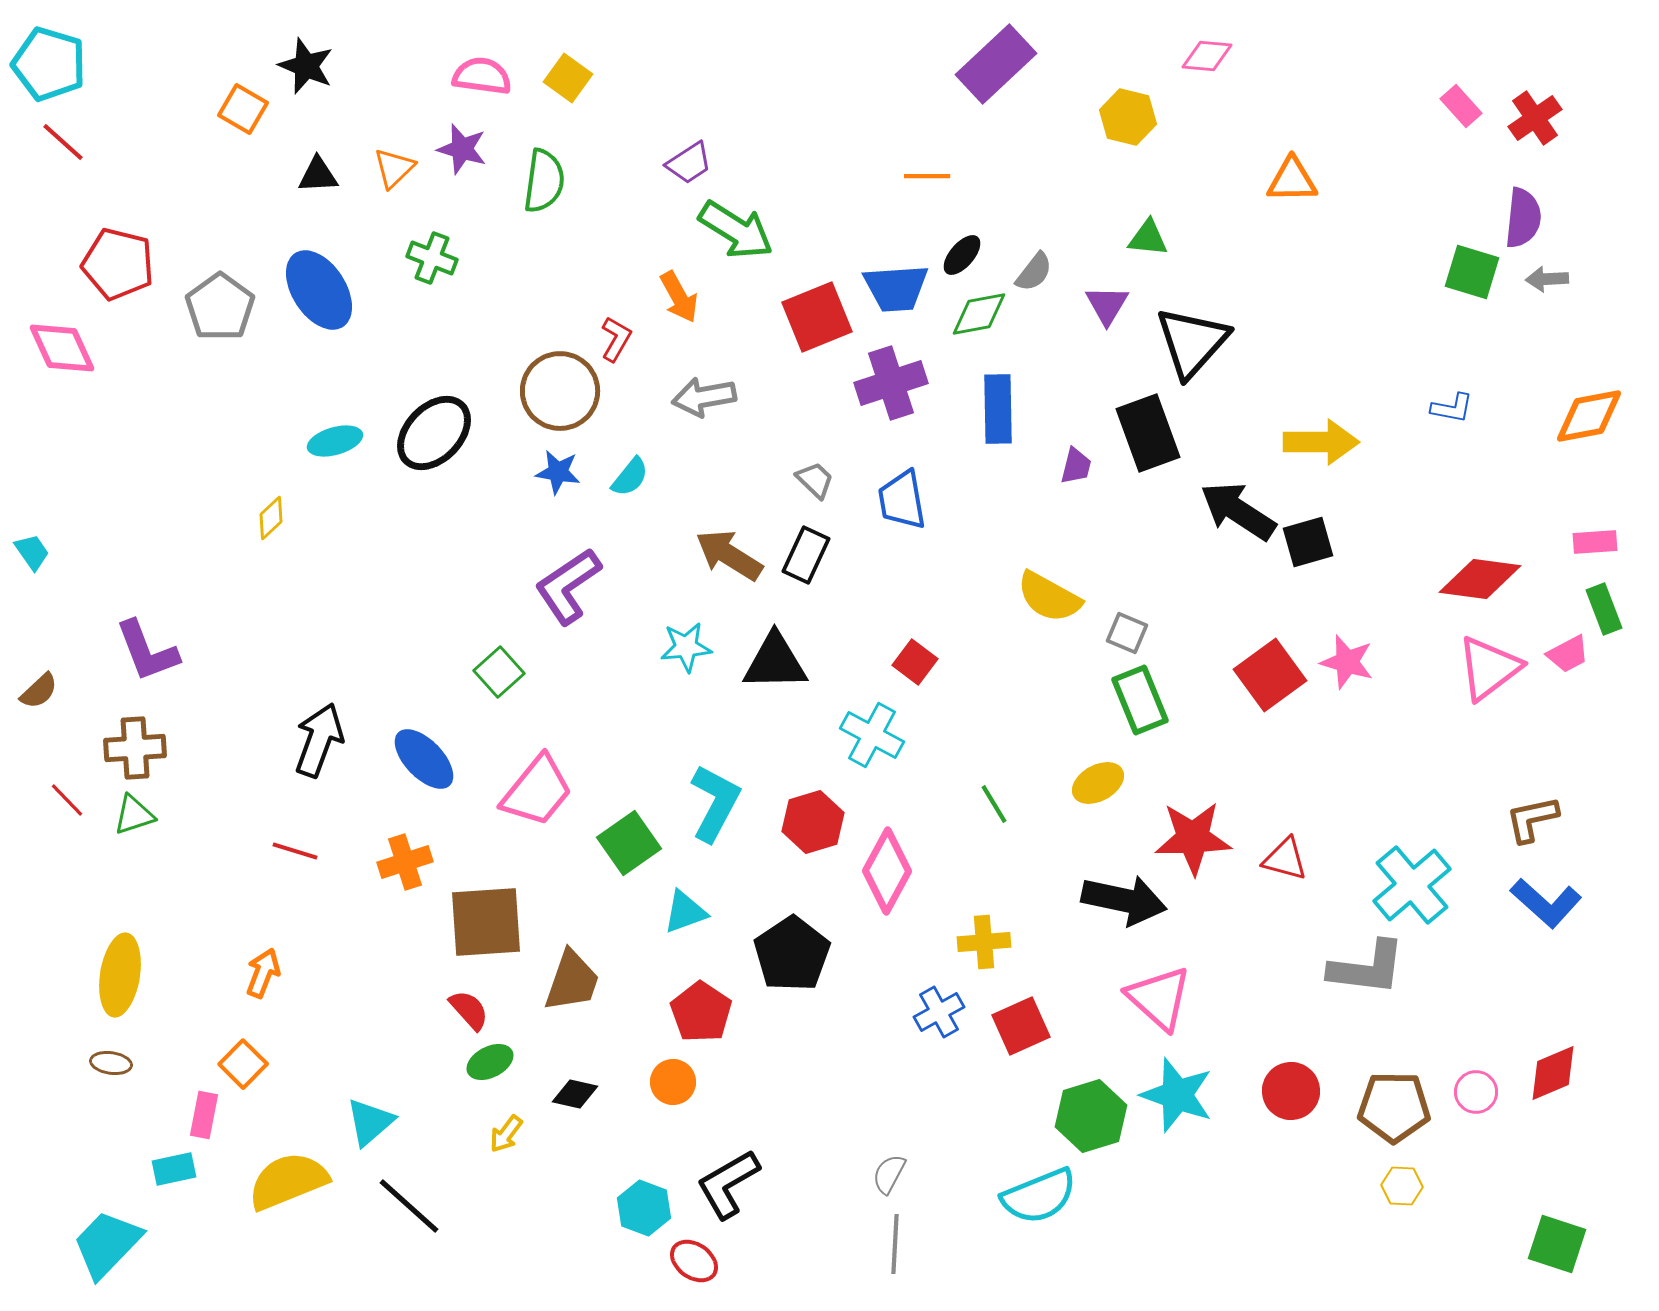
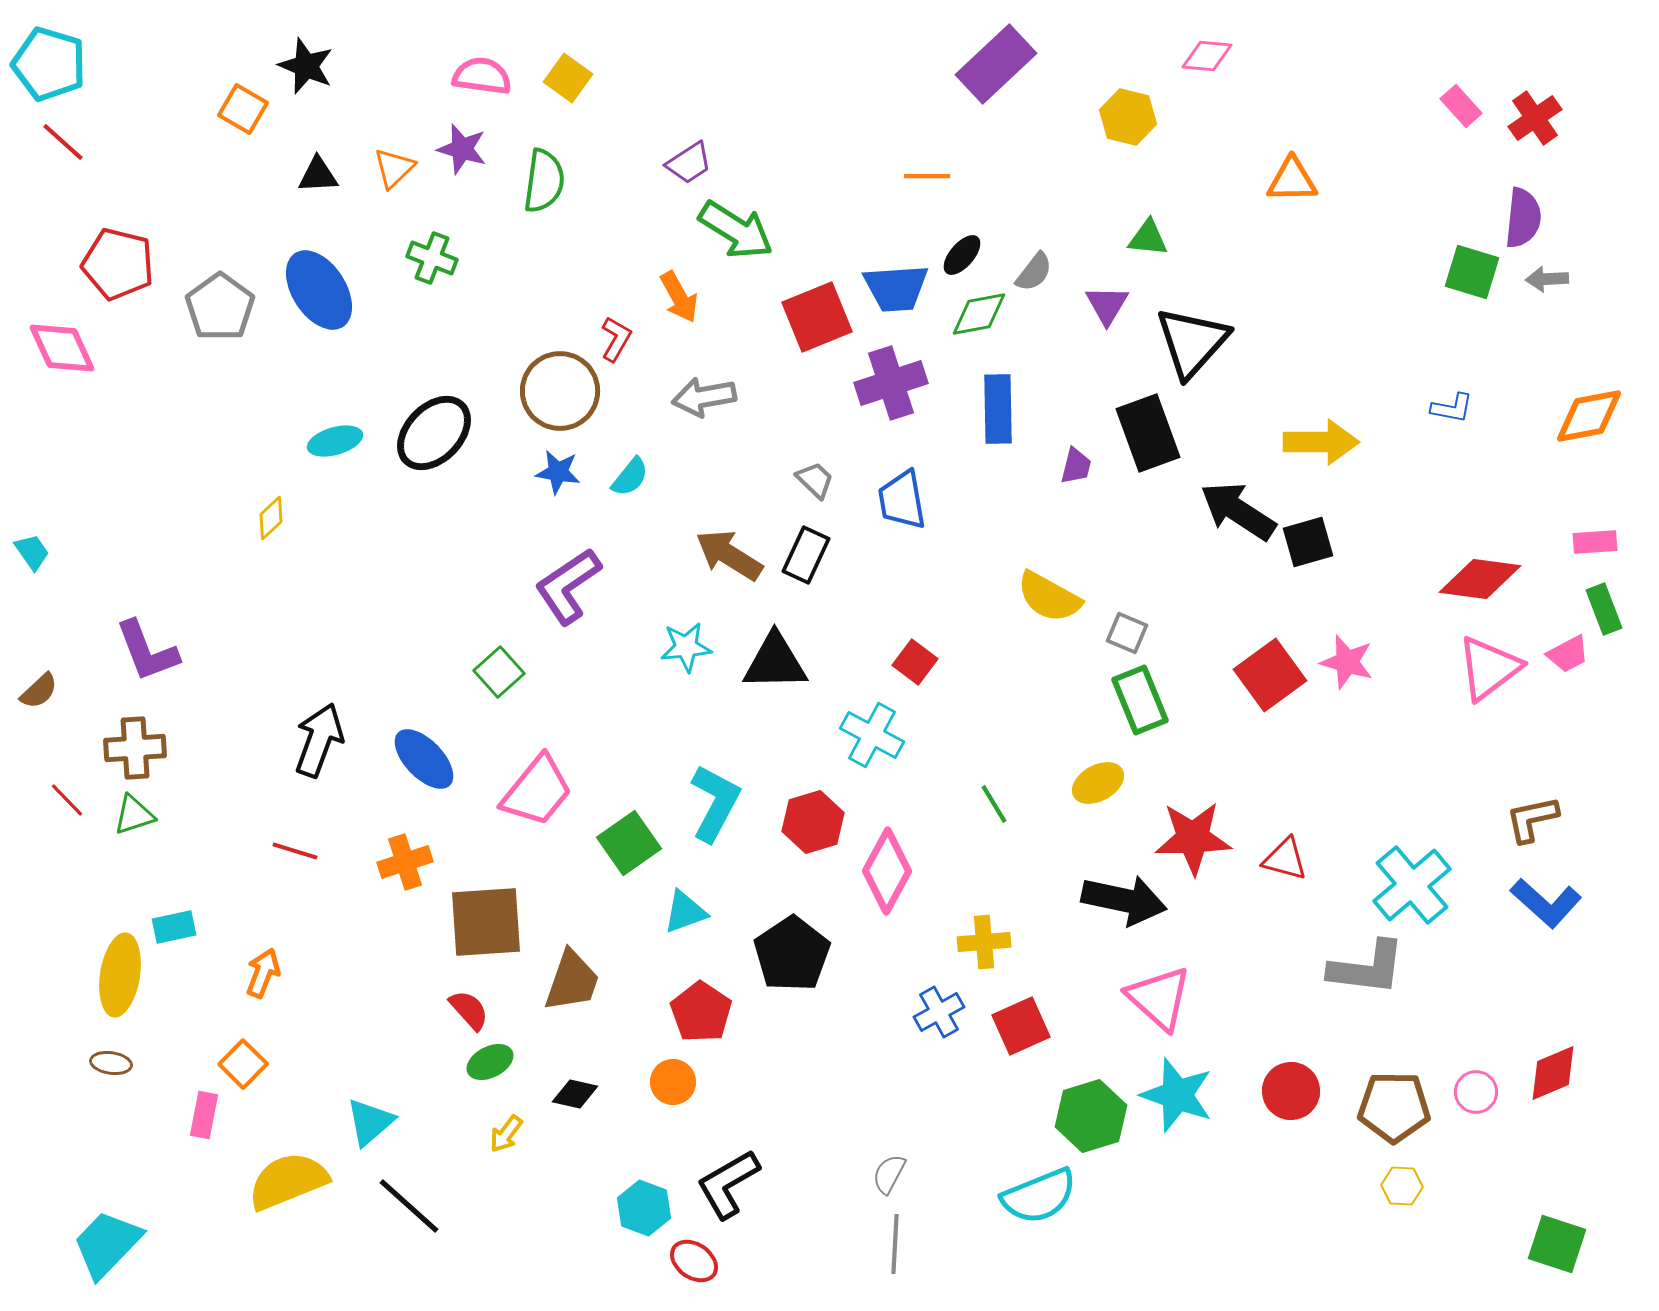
cyan rectangle at (174, 1169): moved 242 px up
